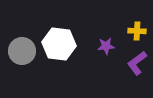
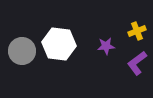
yellow cross: rotated 24 degrees counterclockwise
